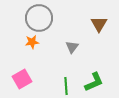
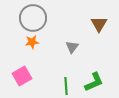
gray circle: moved 6 px left
pink square: moved 3 px up
